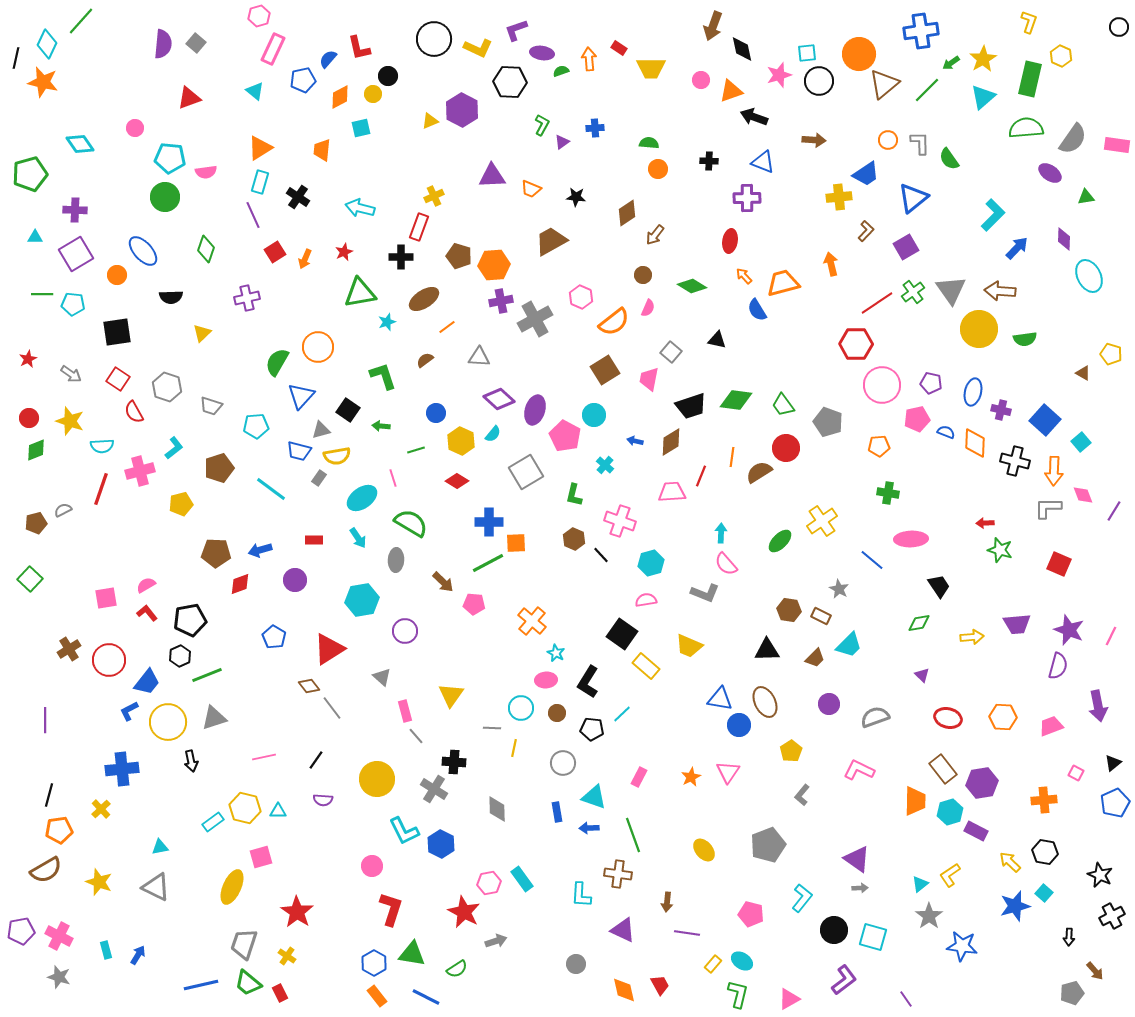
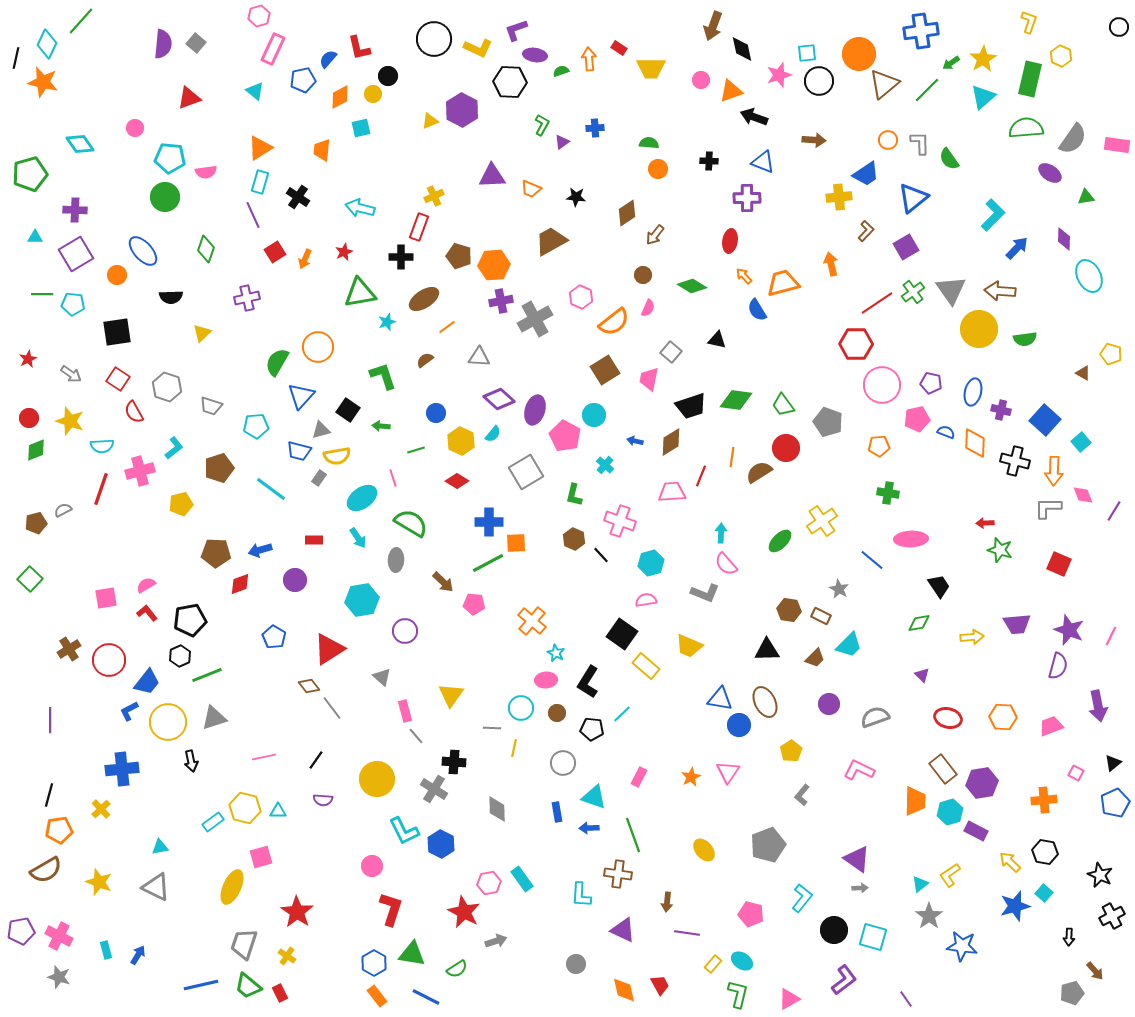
purple ellipse at (542, 53): moved 7 px left, 2 px down
purple line at (45, 720): moved 5 px right
green trapezoid at (248, 983): moved 3 px down
